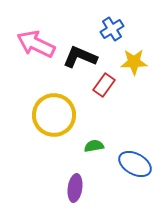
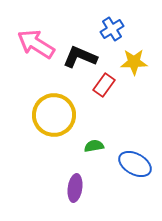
pink arrow: rotated 6 degrees clockwise
